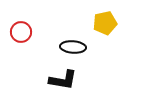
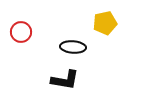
black L-shape: moved 2 px right
